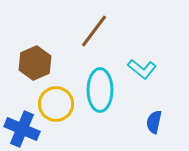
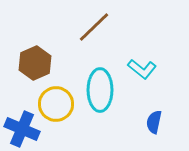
brown line: moved 4 px up; rotated 9 degrees clockwise
